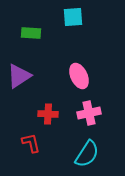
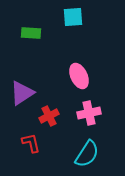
purple triangle: moved 3 px right, 17 px down
red cross: moved 1 px right, 2 px down; rotated 30 degrees counterclockwise
